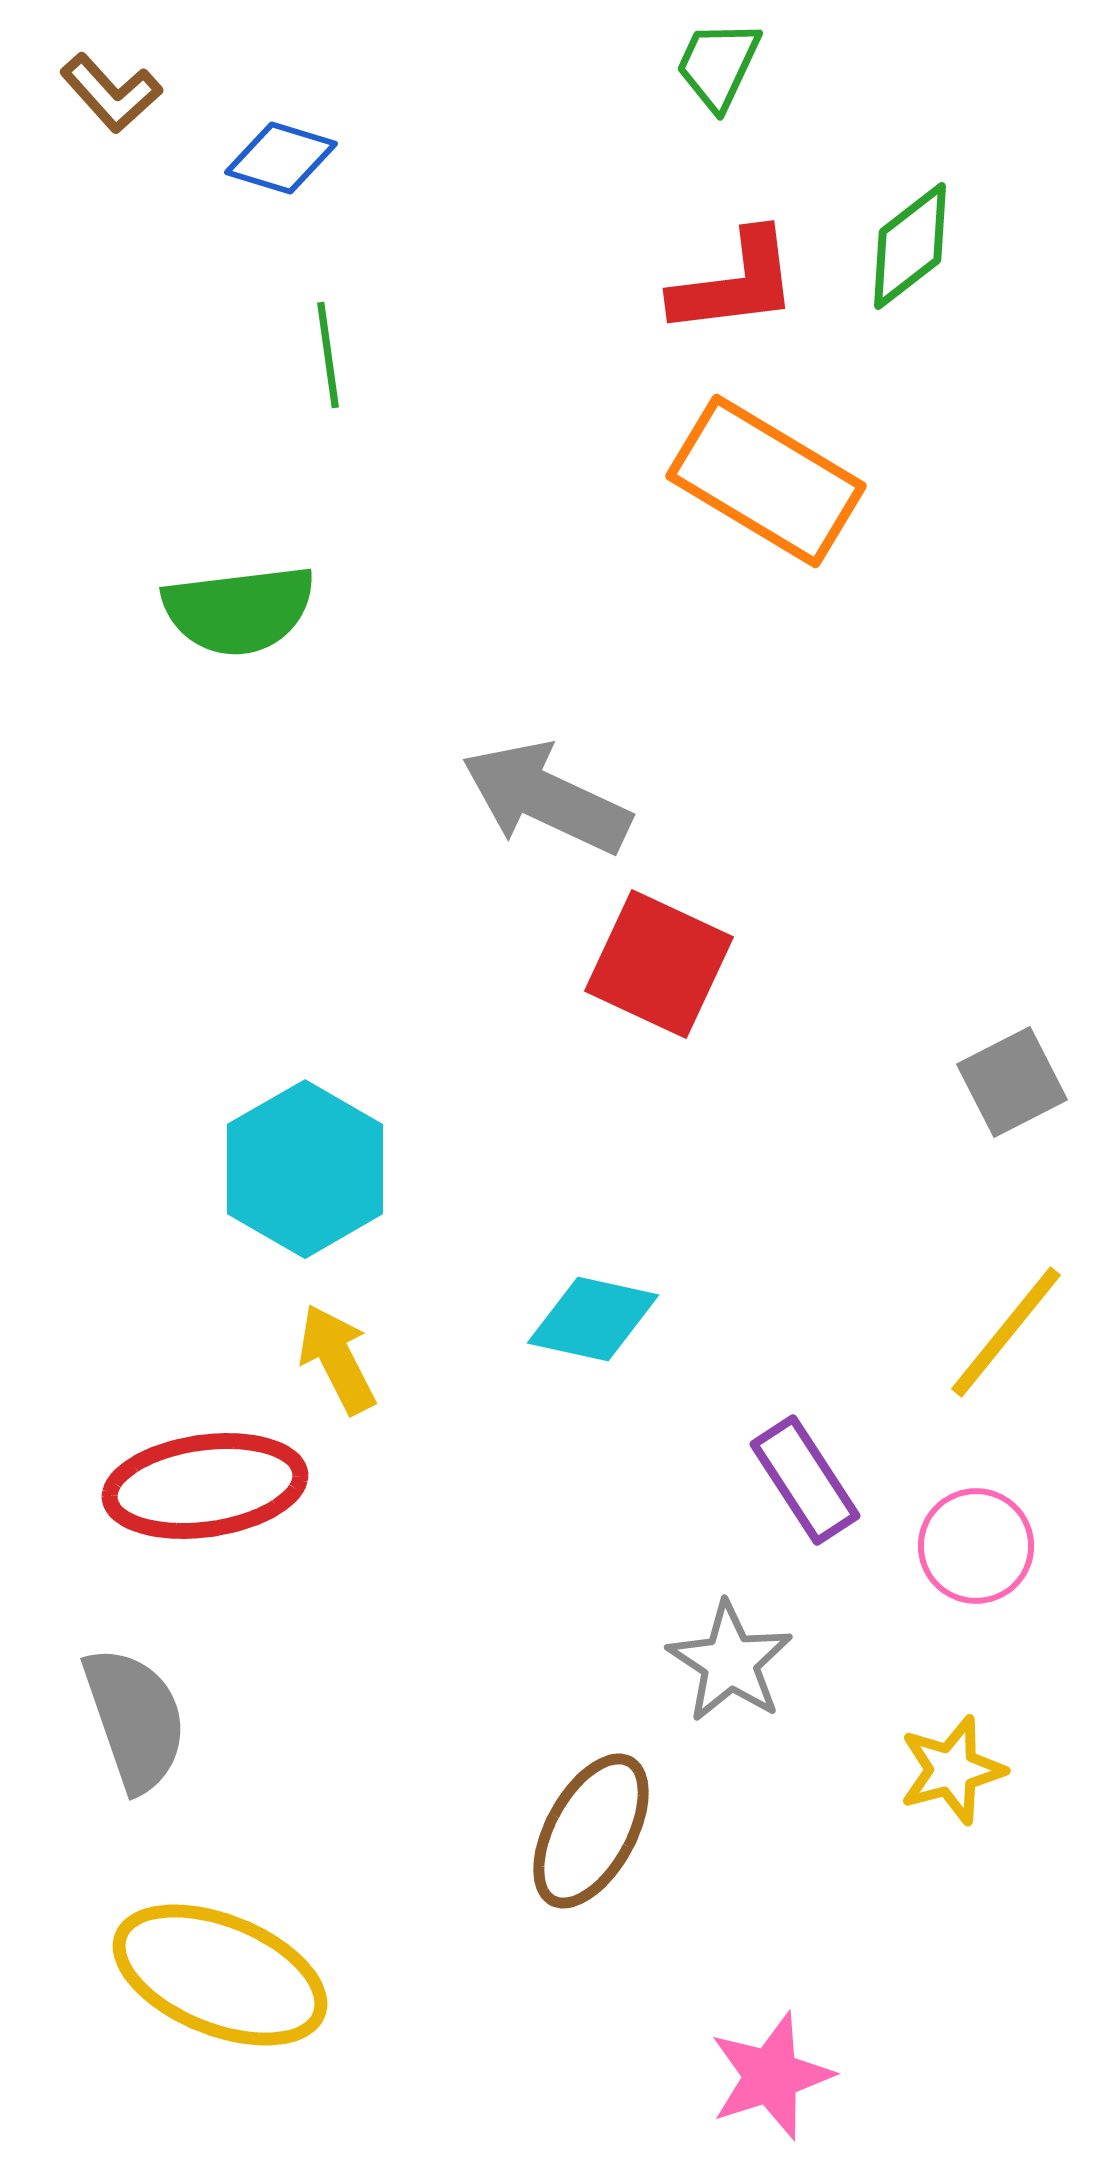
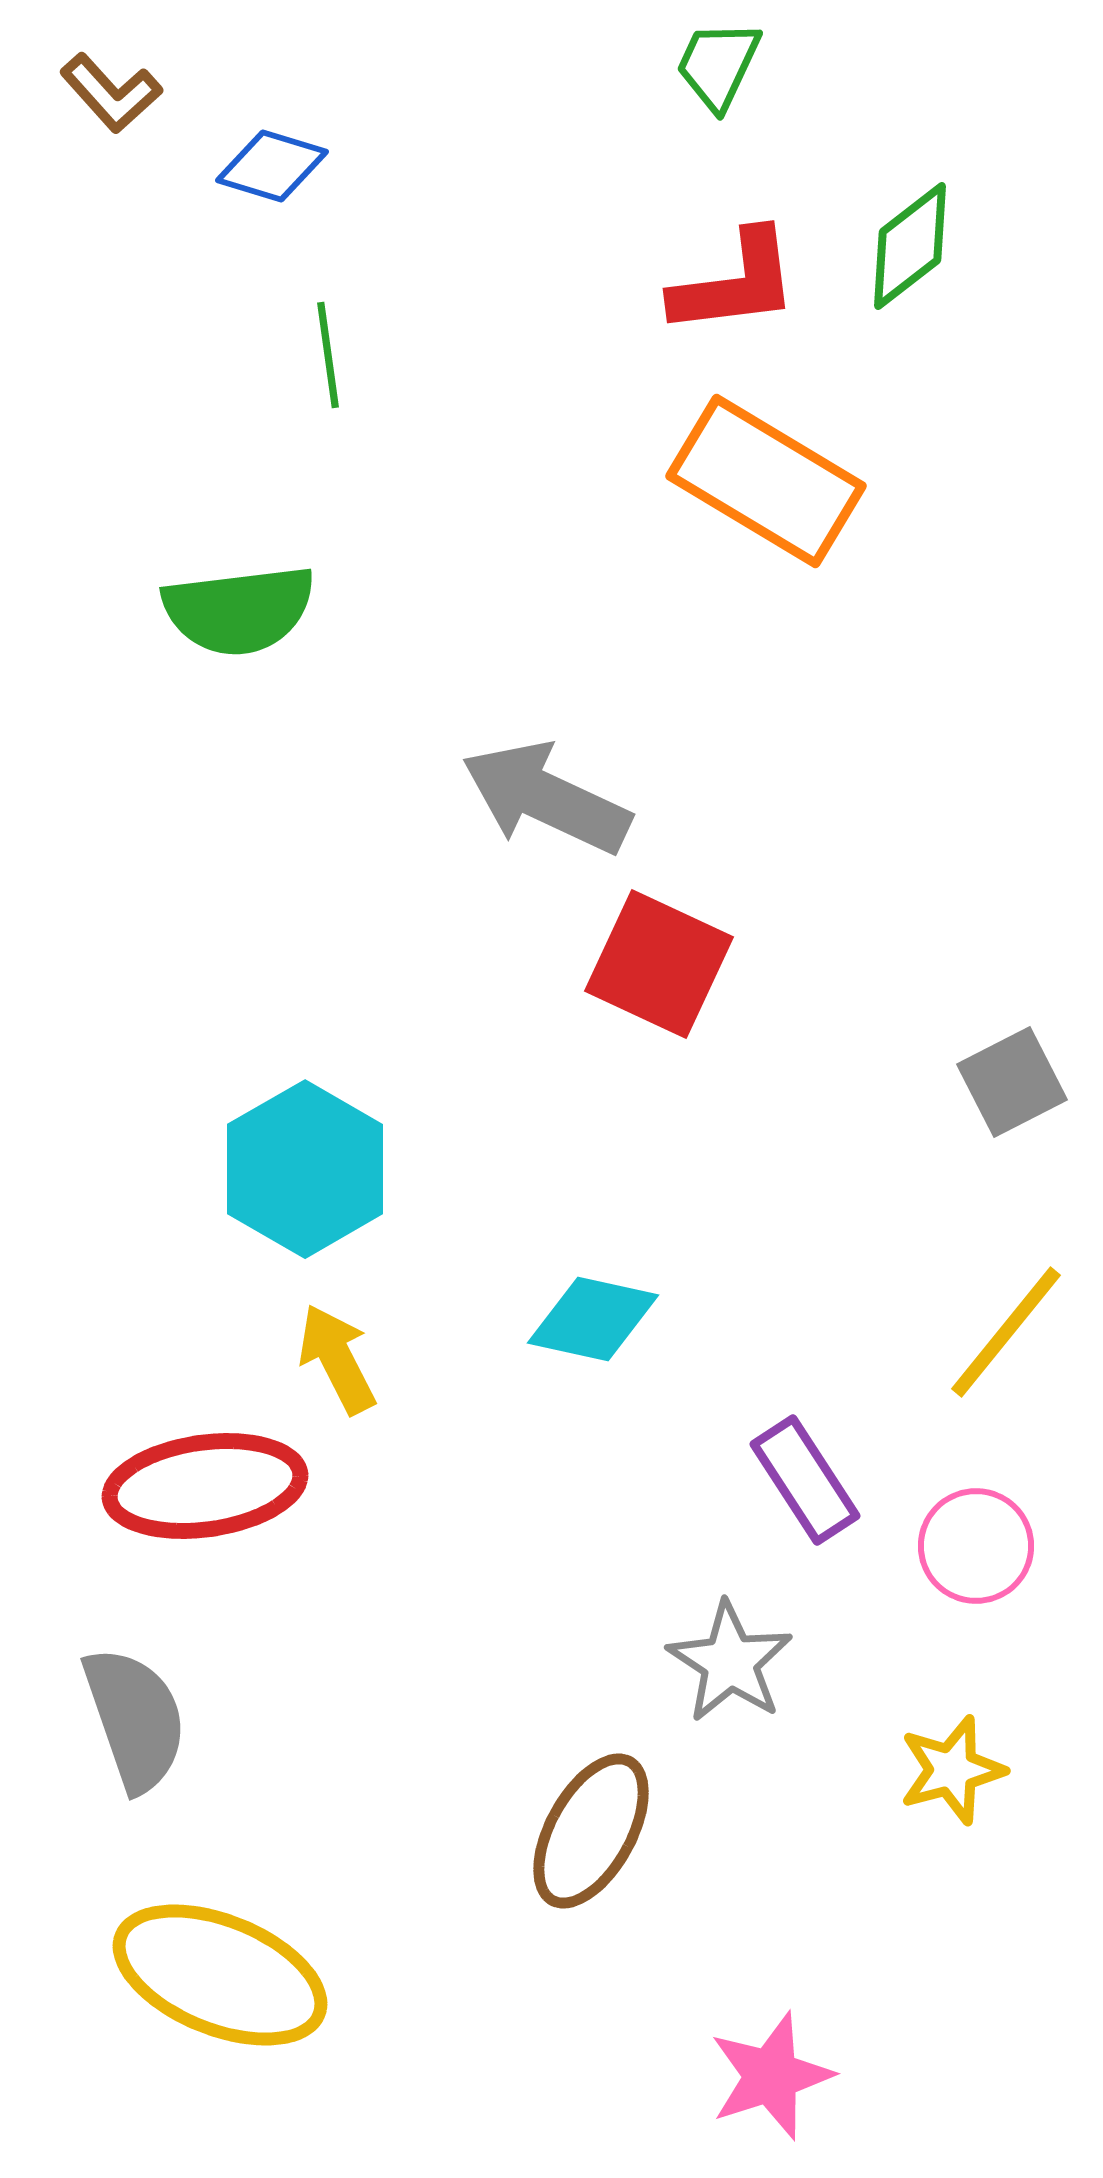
blue diamond: moved 9 px left, 8 px down
